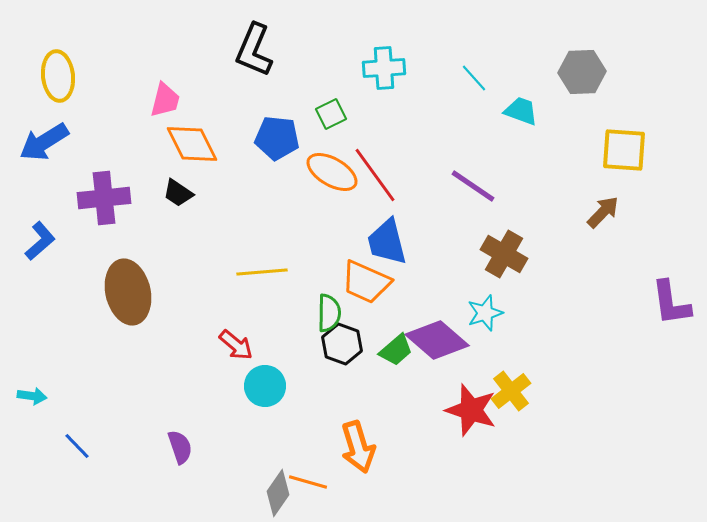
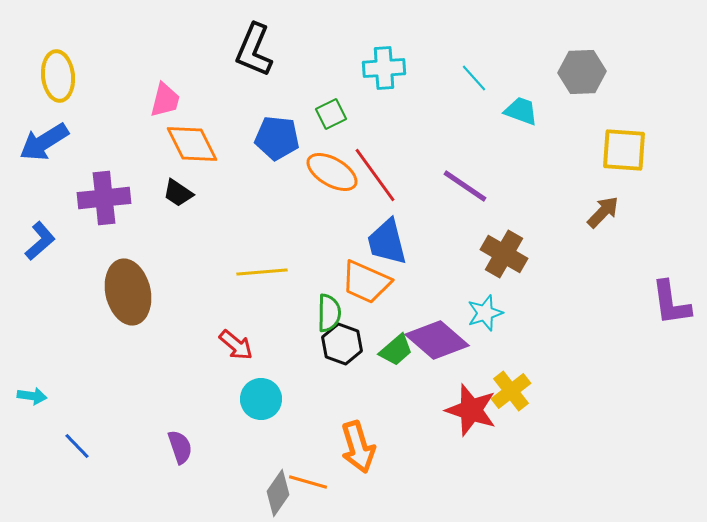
purple line: moved 8 px left
cyan circle: moved 4 px left, 13 px down
